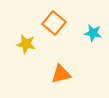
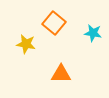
orange triangle: rotated 15 degrees clockwise
